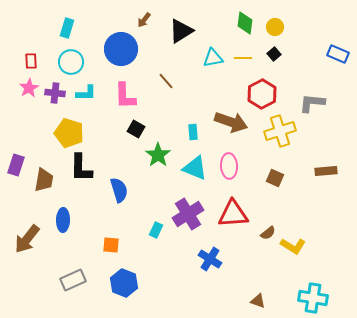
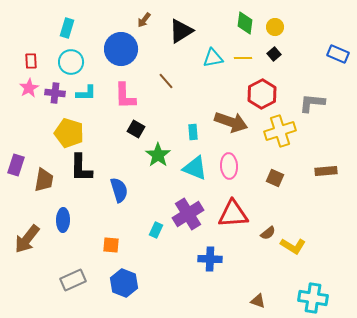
blue cross at (210, 259): rotated 30 degrees counterclockwise
